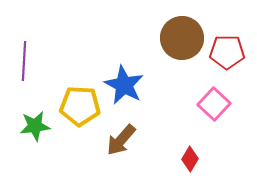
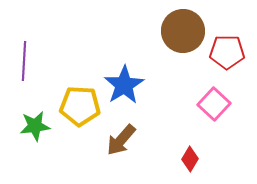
brown circle: moved 1 px right, 7 px up
blue star: rotated 12 degrees clockwise
